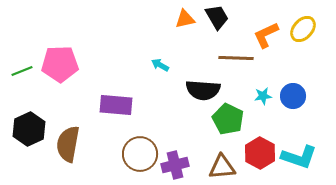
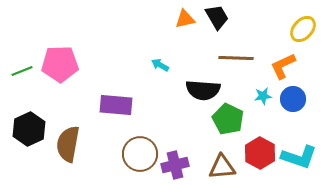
orange L-shape: moved 17 px right, 31 px down
blue circle: moved 3 px down
